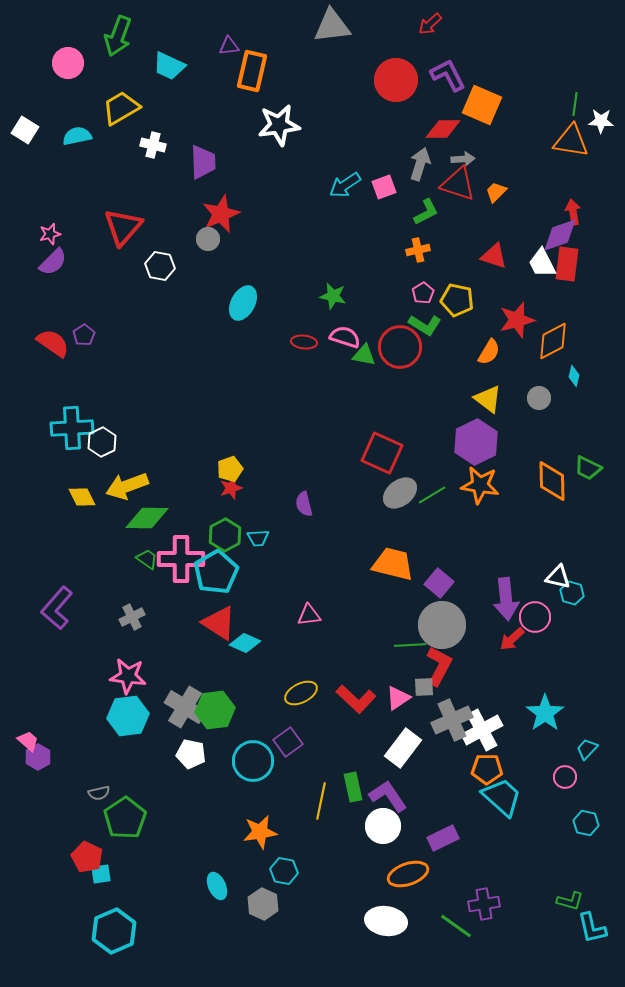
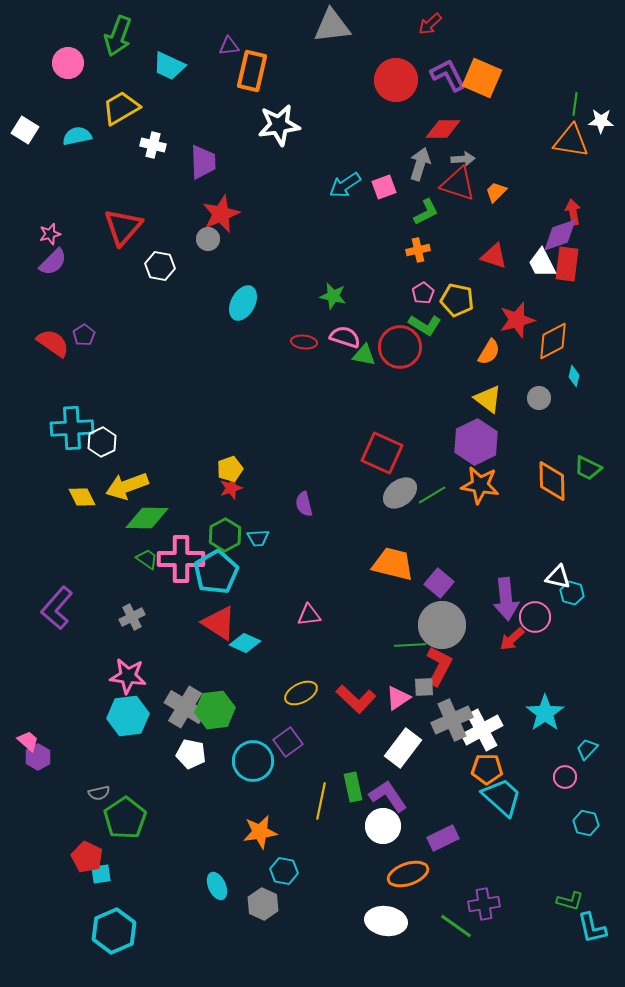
orange square at (482, 105): moved 27 px up
